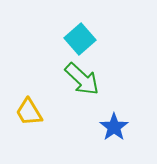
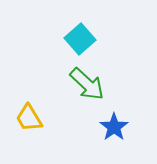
green arrow: moved 5 px right, 5 px down
yellow trapezoid: moved 6 px down
